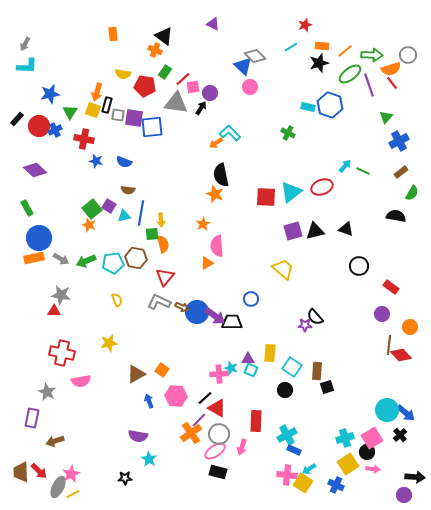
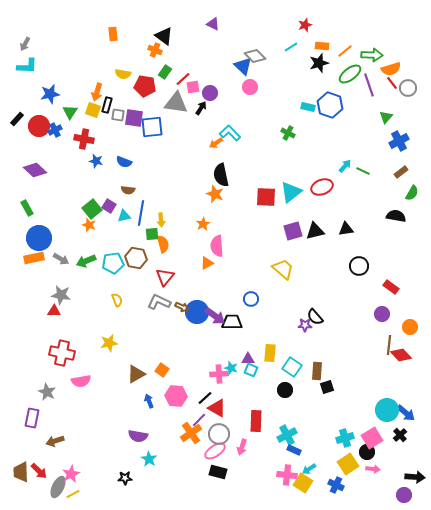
gray circle at (408, 55): moved 33 px down
black triangle at (346, 229): rotated 28 degrees counterclockwise
